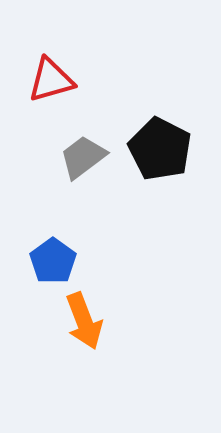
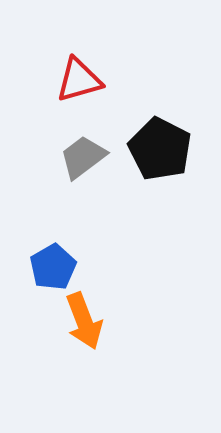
red triangle: moved 28 px right
blue pentagon: moved 6 px down; rotated 6 degrees clockwise
